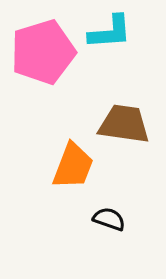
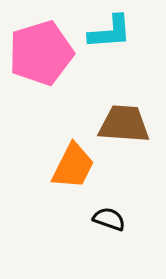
pink pentagon: moved 2 px left, 1 px down
brown trapezoid: rotated 4 degrees counterclockwise
orange trapezoid: rotated 6 degrees clockwise
